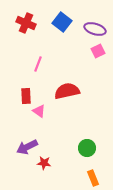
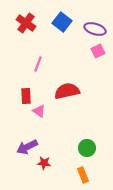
red cross: rotated 12 degrees clockwise
orange rectangle: moved 10 px left, 3 px up
